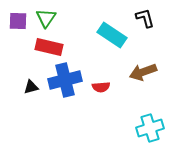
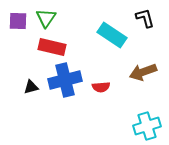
red rectangle: moved 3 px right
cyan cross: moved 3 px left, 2 px up
